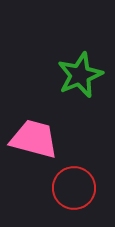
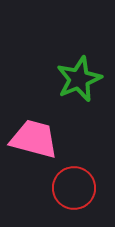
green star: moved 1 px left, 4 px down
